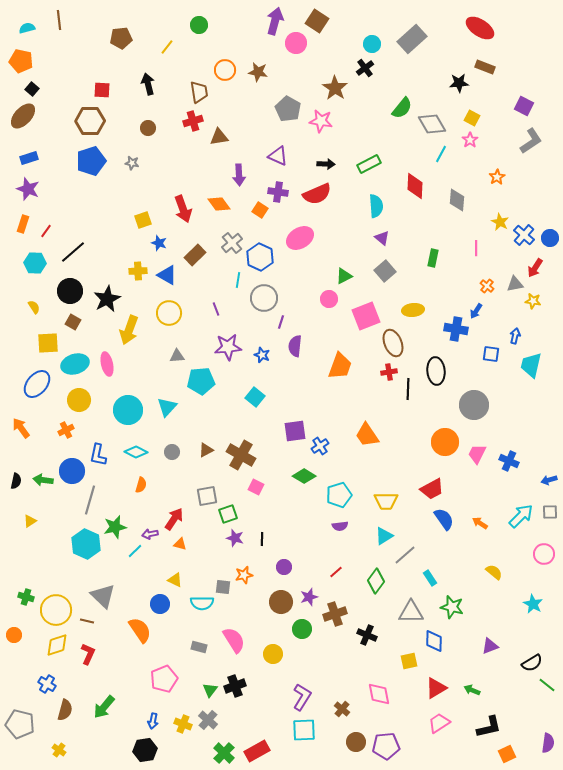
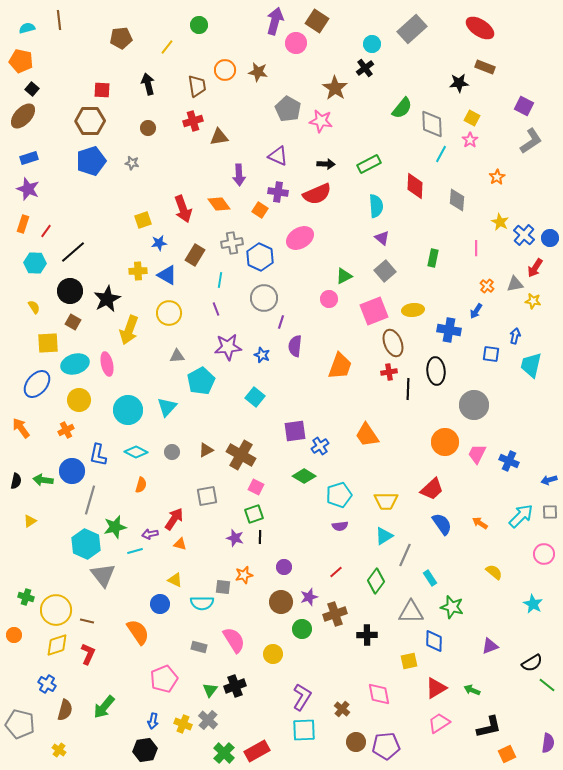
gray rectangle at (412, 39): moved 10 px up
brown trapezoid at (199, 92): moved 2 px left, 6 px up
gray diamond at (432, 124): rotated 28 degrees clockwise
blue star at (159, 243): rotated 28 degrees counterclockwise
gray cross at (232, 243): rotated 30 degrees clockwise
brown rectangle at (195, 255): rotated 15 degrees counterclockwise
cyan line at (238, 280): moved 18 px left
pink square at (366, 316): moved 8 px right, 5 px up
blue cross at (456, 329): moved 7 px left, 1 px down
cyan pentagon at (201, 381): rotated 24 degrees counterclockwise
red trapezoid at (432, 489): rotated 15 degrees counterclockwise
green square at (228, 514): moved 26 px right
blue semicircle at (444, 519): moved 2 px left, 5 px down
black line at (262, 539): moved 2 px left, 2 px up
cyan line at (135, 551): rotated 28 degrees clockwise
gray line at (405, 555): rotated 25 degrees counterclockwise
gray triangle at (103, 596): moved 21 px up; rotated 8 degrees clockwise
orange semicircle at (140, 630): moved 2 px left, 2 px down
black cross at (367, 635): rotated 24 degrees counterclockwise
